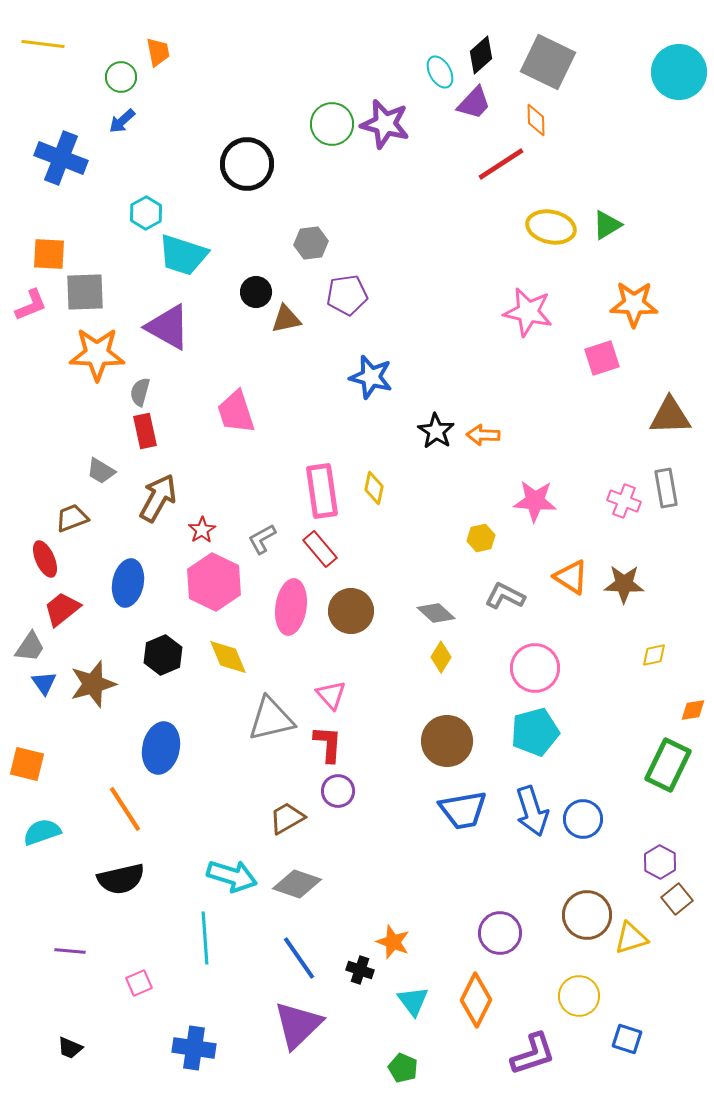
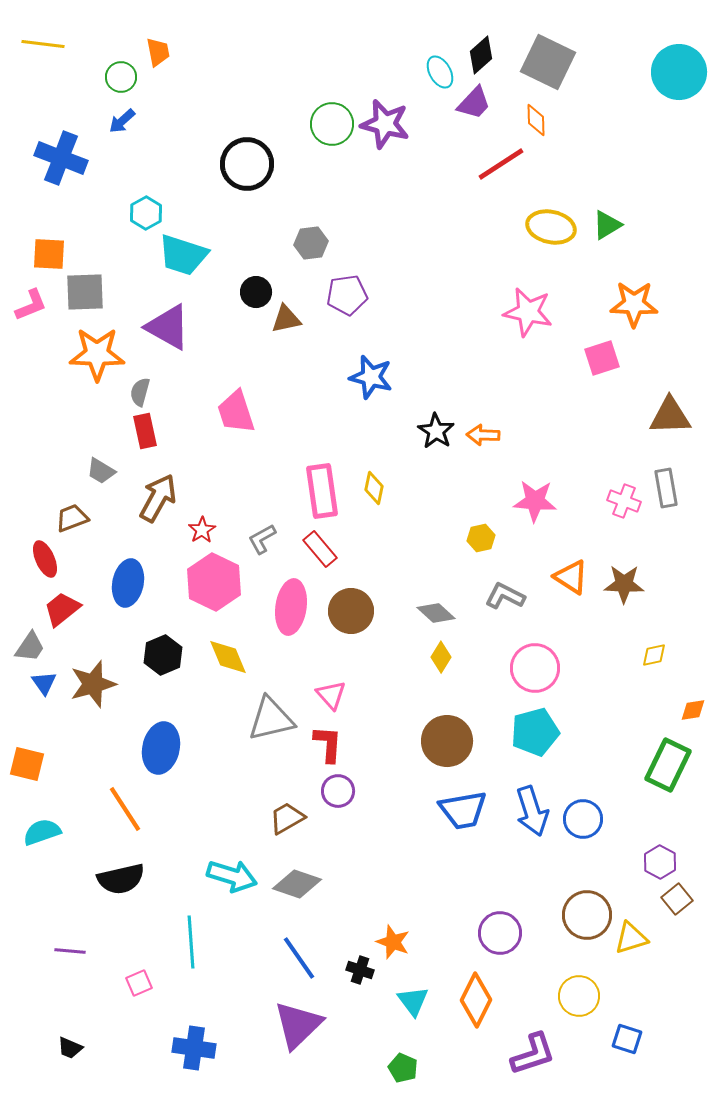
cyan line at (205, 938): moved 14 px left, 4 px down
